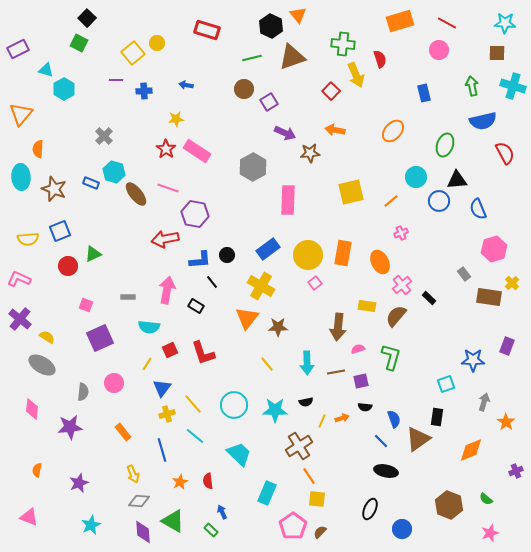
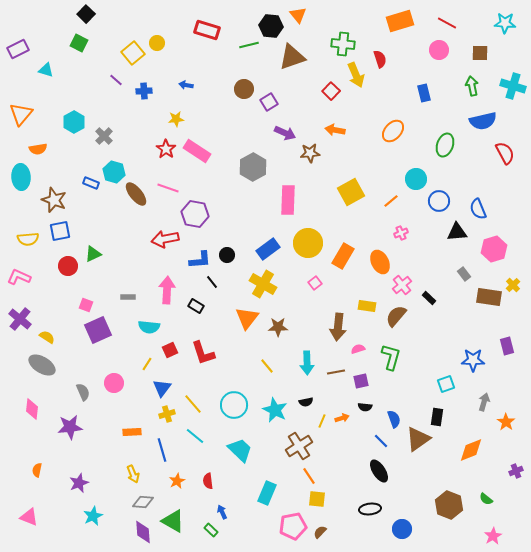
black square at (87, 18): moved 1 px left, 4 px up
black hexagon at (271, 26): rotated 20 degrees counterclockwise
brown square at (497, 53): moved 17 px left
green line at (252, 58): moved 3 px left, 13 px up
purple line at (116, 80): rotated 40 degrees clockwise
cyan hexagon at (64, 89): moved 10 px right, 33 px down
orange semicircle at (38, 149): rotated 102 degrees counterclockwise
cyan circle at (416, 177): moved 2 px down
black triangle at (457, 180): moved 52 px down
brown star at (54, 189): moved 11 px down
yellow square at (351, 192): rotated 16 degrees counterclockwise
blue square at (60, 231): rotated 10 degrees clockwise
orange rectangle at (343, 253): moved 3 px down; rotated 20 degrees clockwise
yellow circle at (308, 255): moved 12 px up
pink L-shape at (19, 279): moved 2 px up
yellow cross at (512, 283): moved 1 px right, 2 px down
yellow cross at (261, 286): moved 2 px right, 2 px up
pink arrow at (167, 290): rotated 8 degrees counterclockwise
purple square at (100, 338): moved 2 px left, 8 px up
purple rectangle at (507, 346): rotated 36 degrees counterclockwise
yellow line at (267, 364): moved 2 px down
gray semicircle at (83, 392): rotated 30 degrees counterclockwise
cyan star at (275, 410): rotated 25 degrees clockwise
orange rectangle at (123, 432): moved 9 px right; rotated 54 degrees counterclockwise
cyan trapezoid at (239, 454): moved 1 px right, 4 px up
black ellipse at (386, 471): moved 7 px left; rotated 45 degrees clockwise
orange star at (180, 482): moved 3 px left, 1 px up
gray diamond at (139, 501): moved 4 px right, 1 px down
black ellipse at (370, 509): rotated 60 degrees clockwise
cyan star at (91, 525): moved 2 px right, 9 px up
pink pentagon at (293, 526): rotated 24 degrees clockwise
pink star at (490, 533): moved 3 px right, 3 px down; rotated 12 degrees counterclockwise
